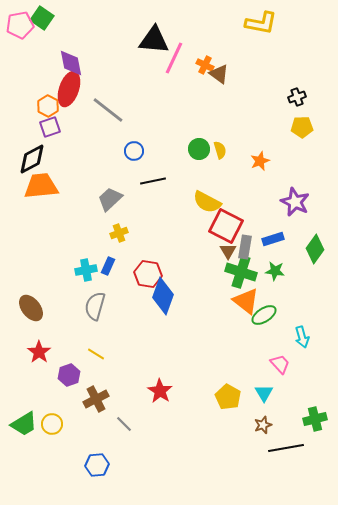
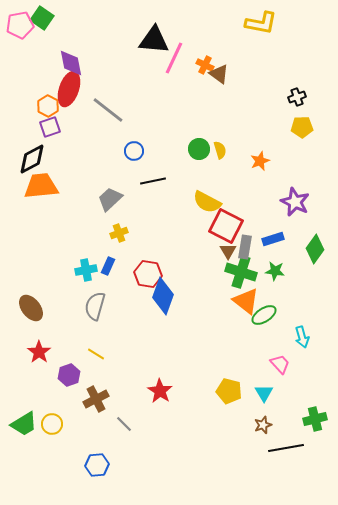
yellow pentagon at (228, 397): moved 1 px right, 6 px up; rotated 15 degrees counterclockwise
